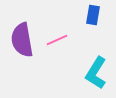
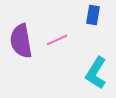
purple semicircle: moved 1 px left, 1 px down
